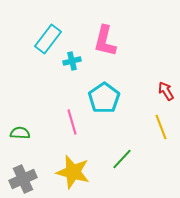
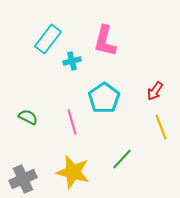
red arrow: moved 11 px left; rotated 114 degrees counterclockwise
green semicircle: moved 8 px right, 16 px up; rotated 24 degrees clockwise
